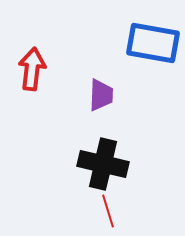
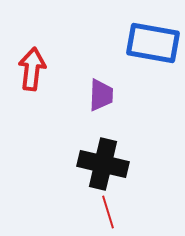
red line: moved 1 px down
